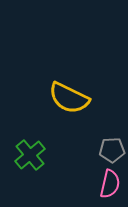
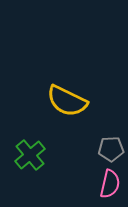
yellow semicircle: moved 2 px left, 3 px down
gray pentagon: moved 1 px left, 1 px up
